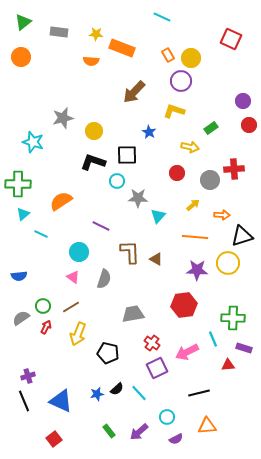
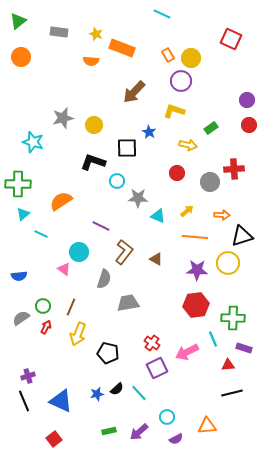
cyan line at (162, 17): moved 3 px up
green triangle at (23, 22): moved 5 px left, 1 px up
yellow star at (96, 34): rotated 16 degrees clockwise
purple circle at (243, 101): moved 4 px right, 1 px up
yellow circle at (94, 131): moved 6 px up
yellow arrow at (190, 147): moved 2 px left, 2 px up
black square at (127, 155): moved 7 px up
gray circle at (210, 180): moved 2 px down
yellow arrow at (193, 205): moved 6 px left, 6 px down
cyan triangle at (158, 216): rotated 49 degrees counterclockwise
brown L-shape at (130, 252): moved 6 px left; rotated 40 degrees clockwise
pink triangle at (73, 277): moved 9 px left, 8 px up
red hexagon at (184, 305): moved 12 px right
brown line at (71, 307): rotated 36 degrees counterclockwise
gray trapezoid at (133, 314): moved 5 px left, 11 px up
black line at (199, 393): moved 33 px right
green rectangle at (109, 431): rotated 64 degrees counterclockwise
